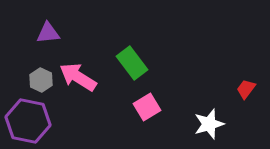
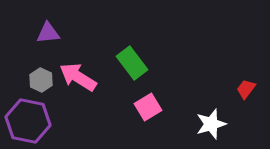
pink square: moved 1 px right
white star: moved 2 px right
